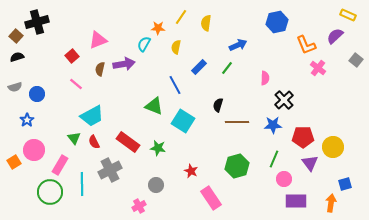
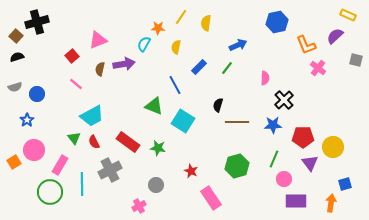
gray square at (356, 60): rotated 24 degrees counterclockwise
